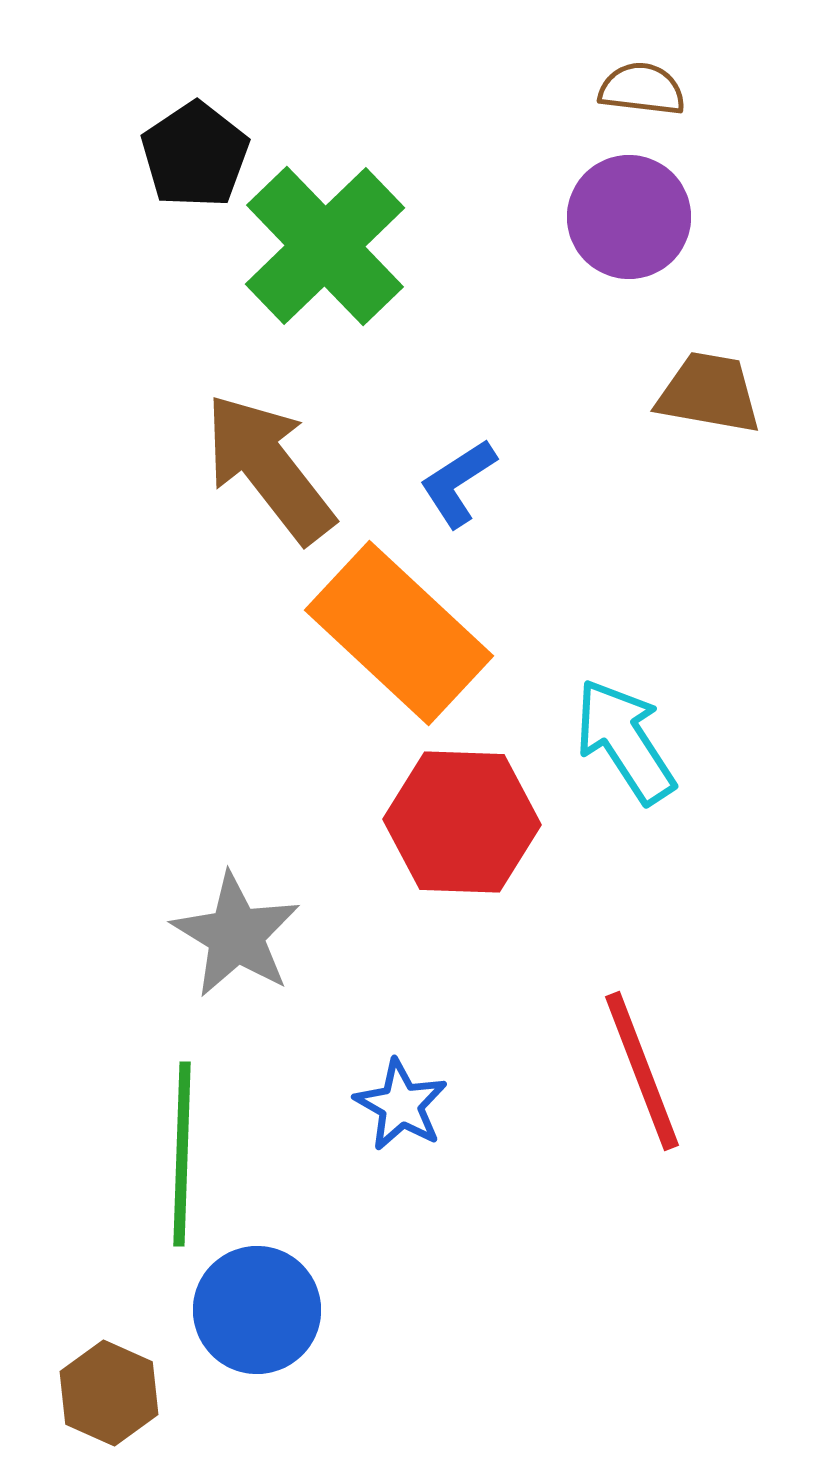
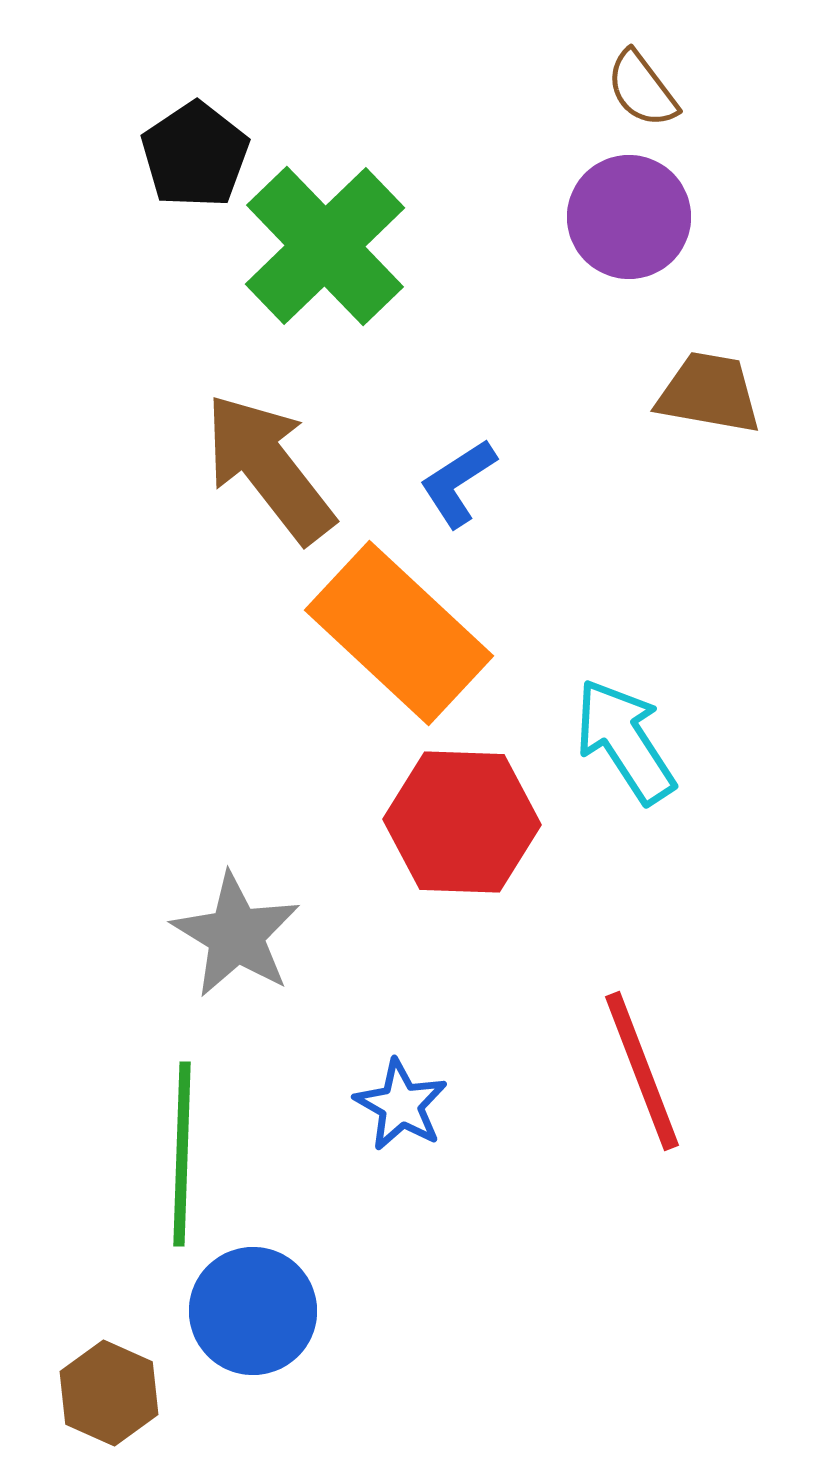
brown semicircle: rotated 134 degrees counterclockwise
blue circle: moved 4 px left, 1 px down
